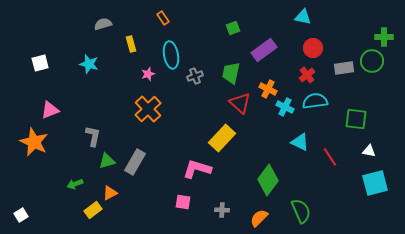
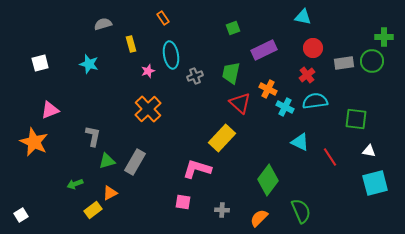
purple rectangle at (264, 50): rotated 10 degrees clockwise
gray rectangle at (344, 68): moved 5 px up
pink star at (148, 74): moved 3 px up
